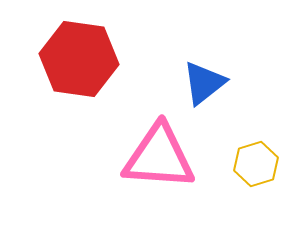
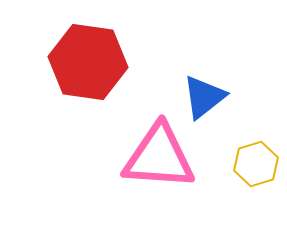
red hexagon: moved 9 px right, 3 px down
blue triangle: moved 14 px down
